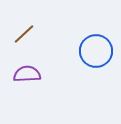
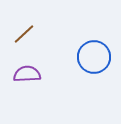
blue circle: moved 2 px left, 6 px down
